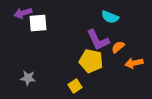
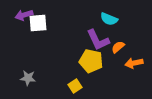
purple arrow: moved 1 px right, 2 px down
cyan semicircle: moved 1 px left, 2 px down
